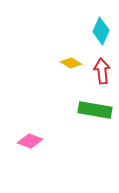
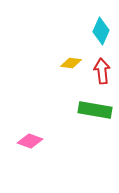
yellow diamond: rotated 25 degrees counterclockwise
